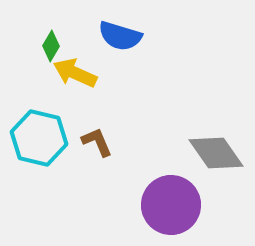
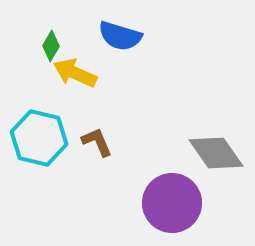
purple circle: moved 1 px right, 2 px up
